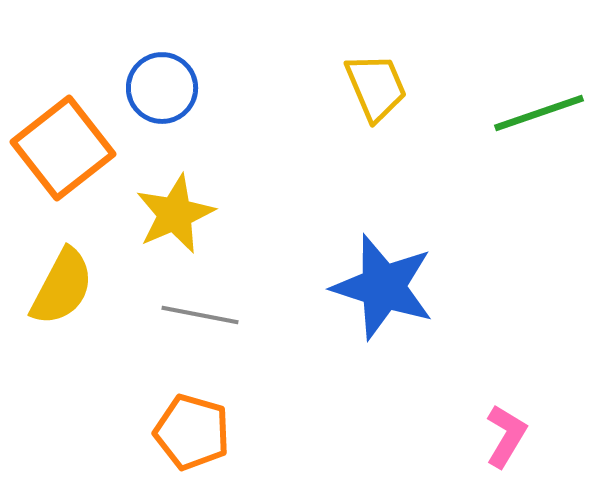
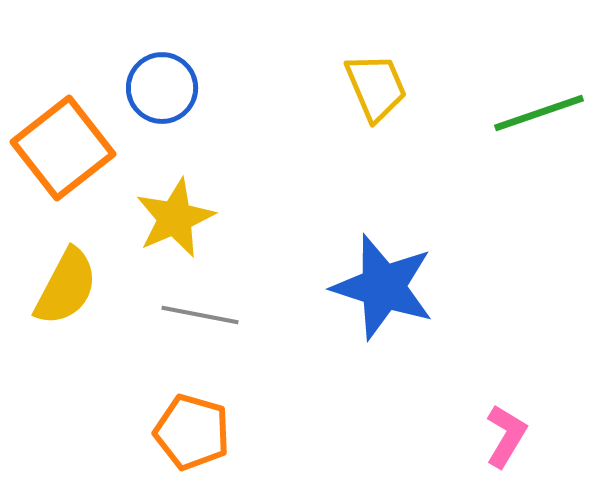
yellow star: moved 4 px down
yellow semicircle: moved 4 px right
